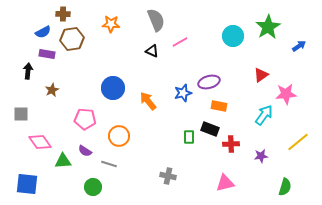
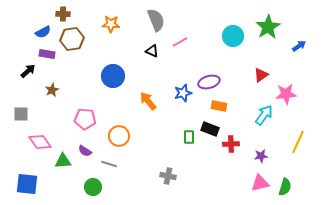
black arrow: rotated 42 degrees clockwise
blue circle: moved 12 px up
yellow line: rotated 25 degrees counterclockwise
pink triangle: moved 35 px right
